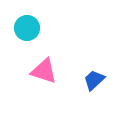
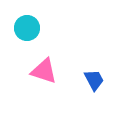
blue trapezoid: rotated 105 degrees clockwise
